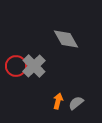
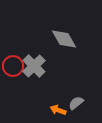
gray diamond: moved 2 px left
red circle: moved 3 px left
orange arrow: moved 9 px down; rotated 84 degrees counterclockwise
